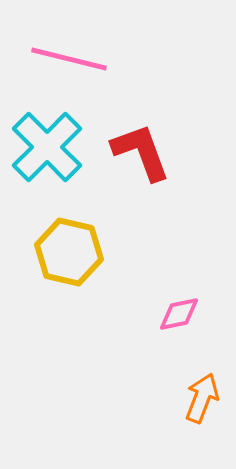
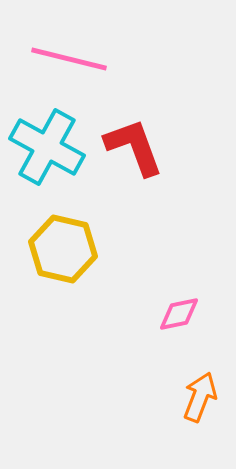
cyan cross: rotated 16 degrees counterclockwise
red L-shape: moved 7 px left, 5 px up
yellow hexagon: moved 6 px left, 3 px up
orange arrow: moved 2 px left, 1 px up
